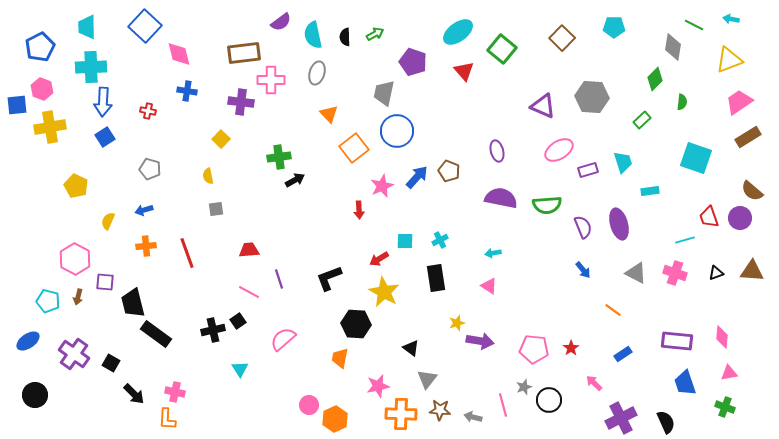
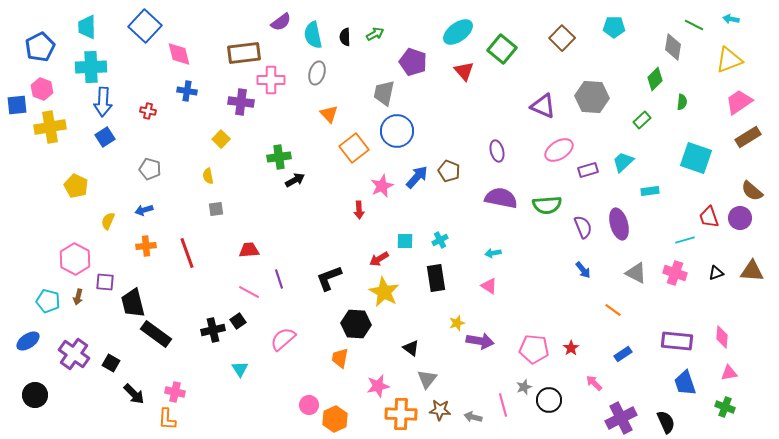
cyan trapezoid at (623, 162): rotated 115 degrees counterclockwise
